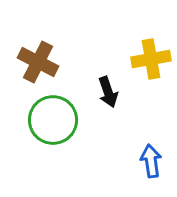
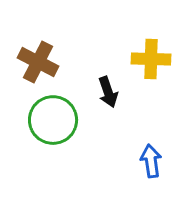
yellow cross: rotated 12 degrees clockwise
